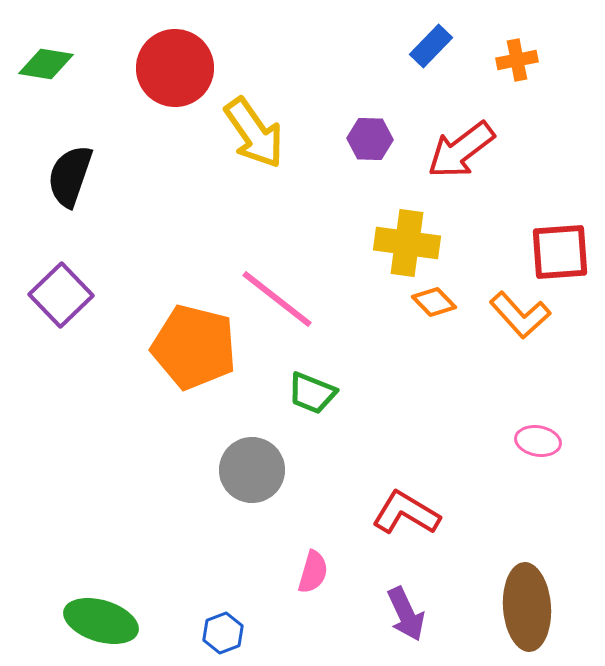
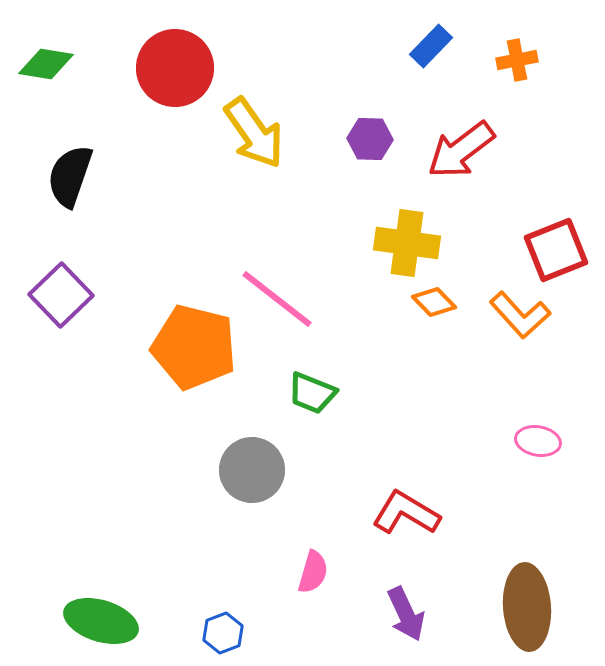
red square: moved 4 px left, 2 px up; rotated 18 degrees counterclockwise
